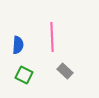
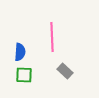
blue semicircle: moved 2 px right, 7 px down
green square: rotated 24 degrees counterclockwise
